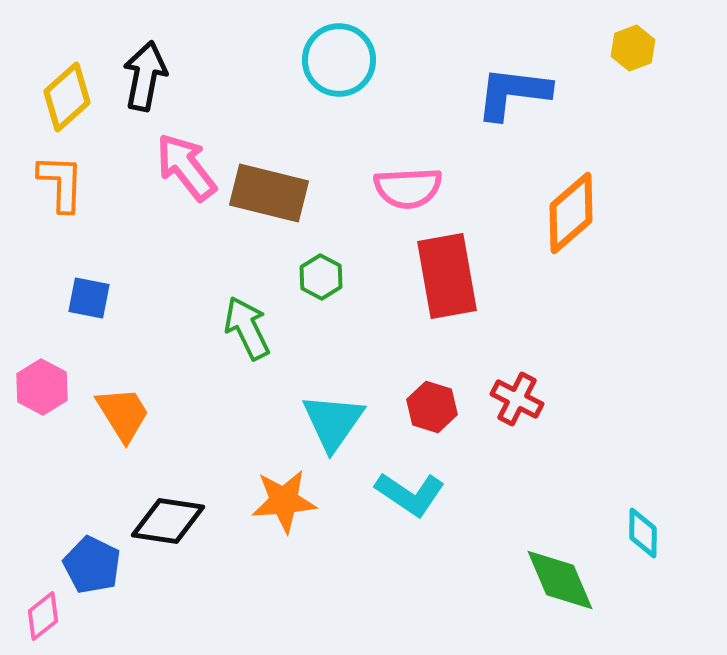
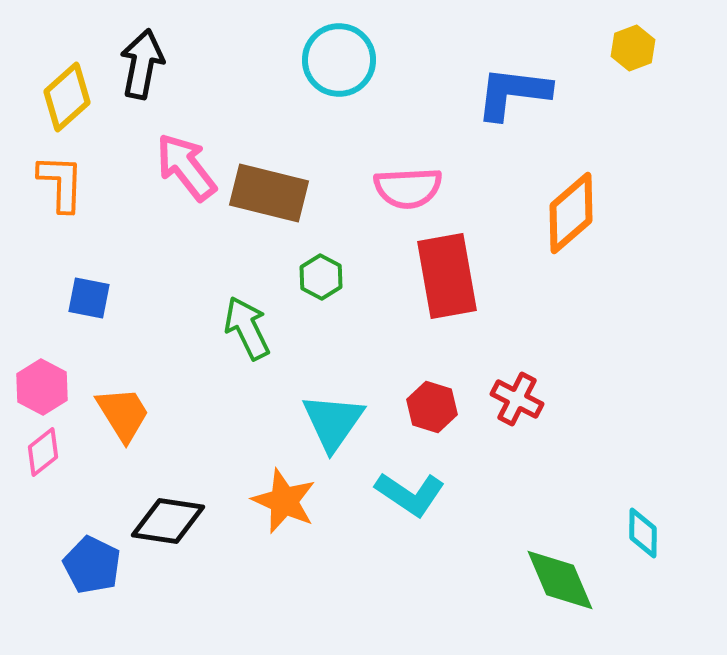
black arrow: moved 3 px left, 12 px up
orange star: rotated 28 degrees clockwise
pink diamond: moved 164 px up
